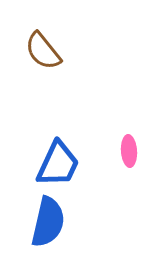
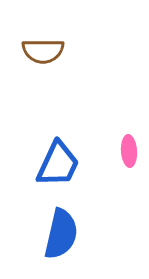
brown semicircle: rotated 51 degrees counterclockwise
blue semicircle: moved 13 px right, 12 px down
